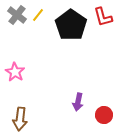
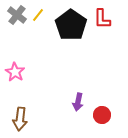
red L-shape: moved 1 px left, 2 px down; rotated 15 degrees clockwise
red circle: moved 2 px left
